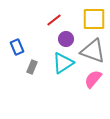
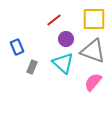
cyan triangle: rotated 45 degrees counterclockwise
pink semicircle: moved 3 px down
